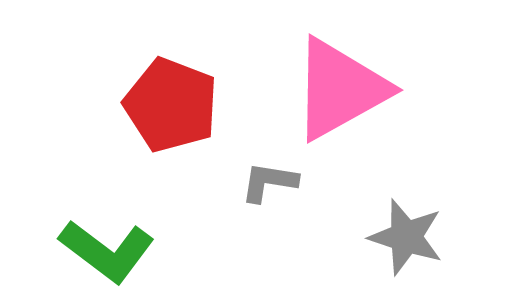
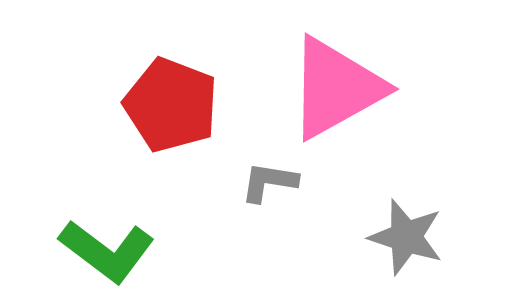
pink triangle: moved 4 px left, 1 px up
